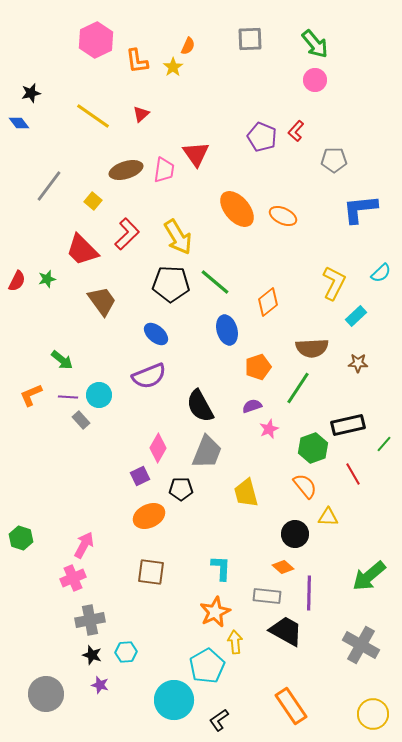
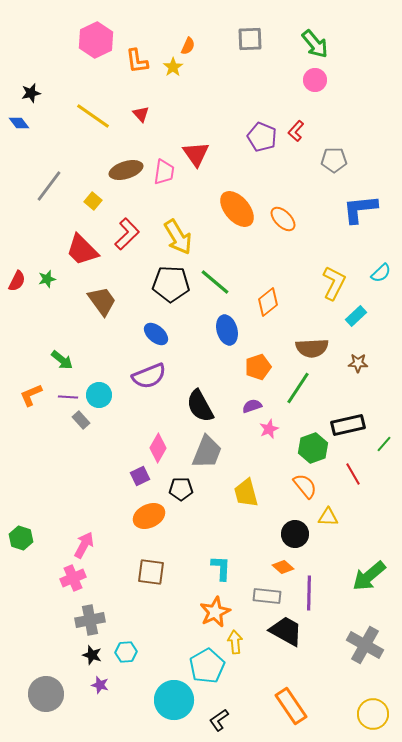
red triangle at (141, 114): rotated 30 degrees counterclockwise
pink trapezoid at (164, 170): moved 2 px down
orange ellipse at (283, 216): moved 3 px down; rotated 20 degrees clockwise
gray cross at (361, 645): moved 4 px right
